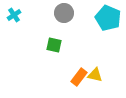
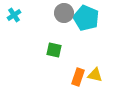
cyan pentagon: moved 22 px left
green square: moved 5 px down
orange rectangle: moved 1 px left; rotated 18 degrees counterclockwise
